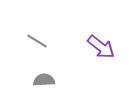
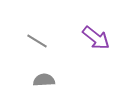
purple arrow: moved 5 px left, 9 px up
